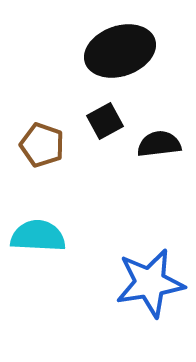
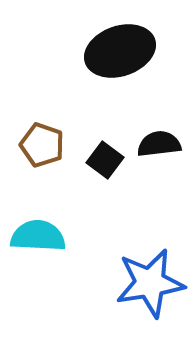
black square: moved 39 px down; rotated 24 degrees counterclockwise
